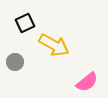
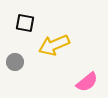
black square: rotated 36 degrees clockwise
yellow arrow: rotated 128 degrees clockwise
